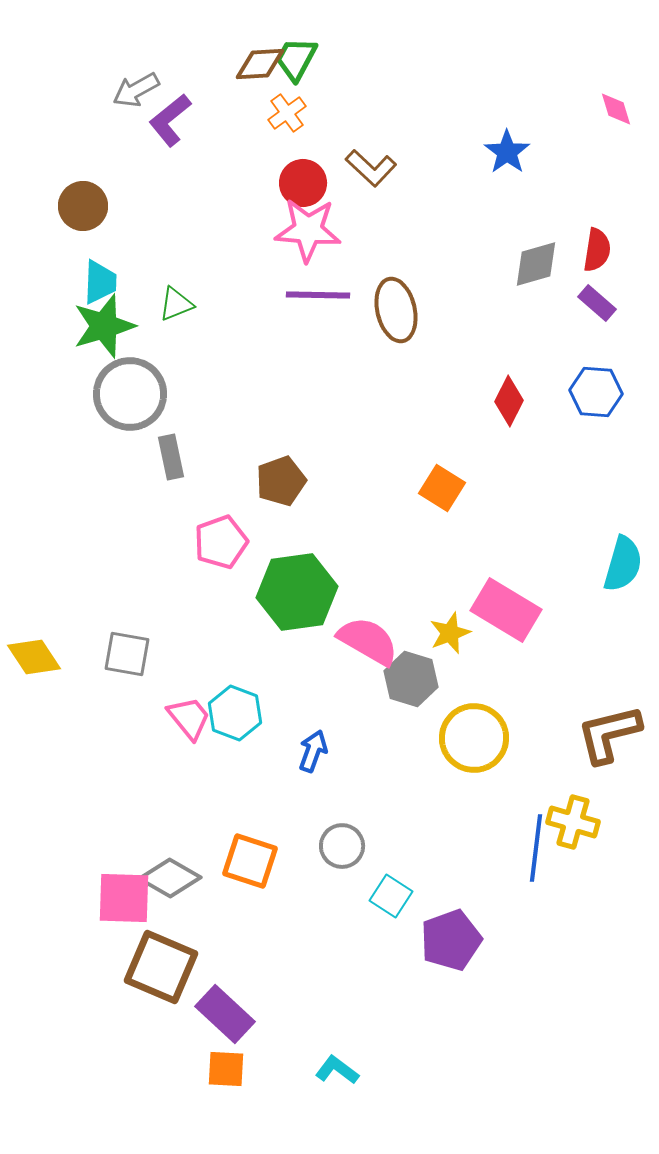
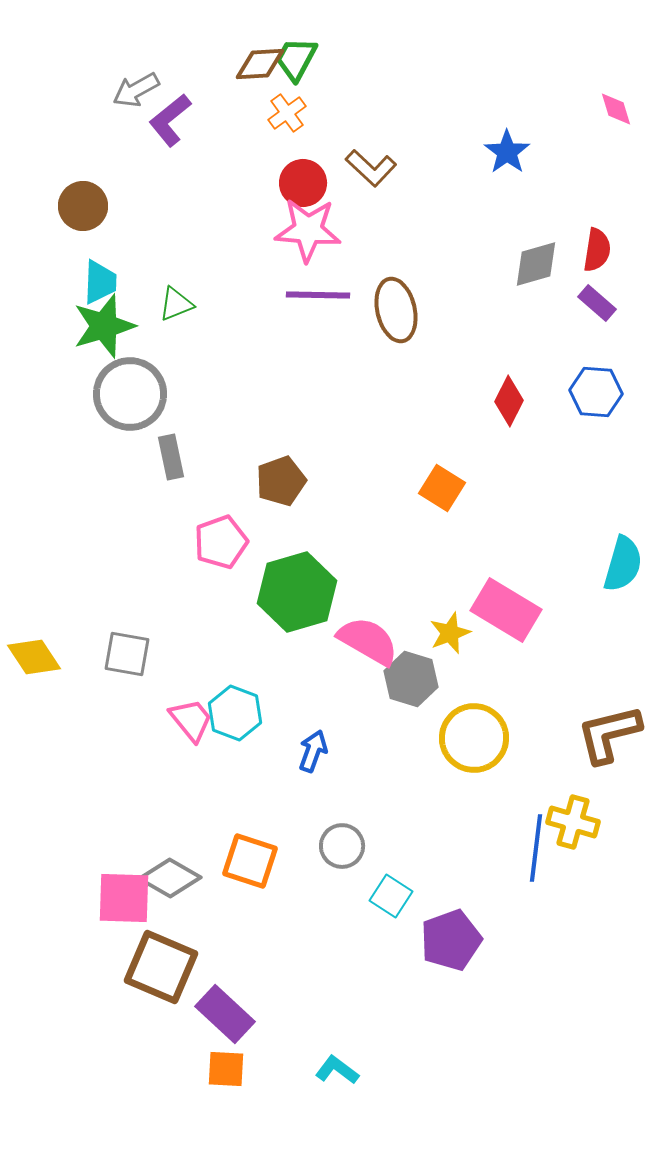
green hexagon at (297, 592): rotated 8 degrees counterclockwise
pink trapezoid at (189, 718): moved 2 px right, 2 px down
